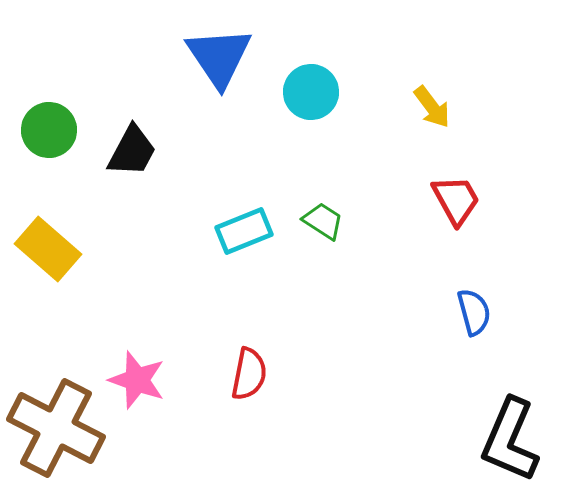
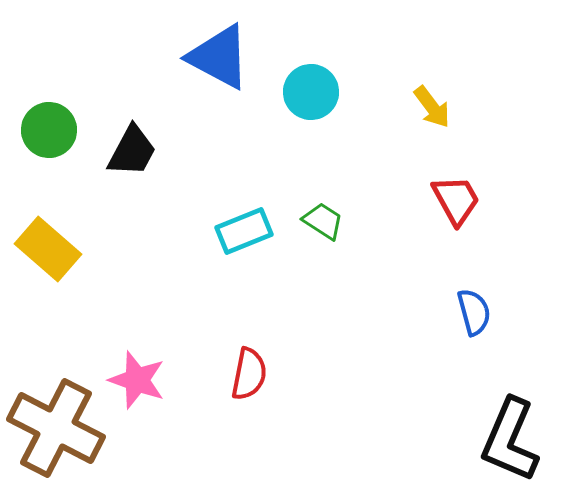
blue triangle: rotated 28 degrees counterclockwise
